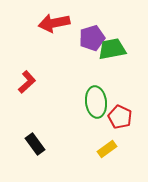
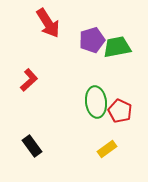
red arrow: moved 6 px left; rotated 112 degrees counterclockwise
purple pentagon: moved 2 px down
green trapezoid: moved 5 px right, 2 px up
red L-shape: moved 2 px right, 2 px up
red pentagon: moved 6 px up
black rectangle: moved 3 px left, 2 px down
